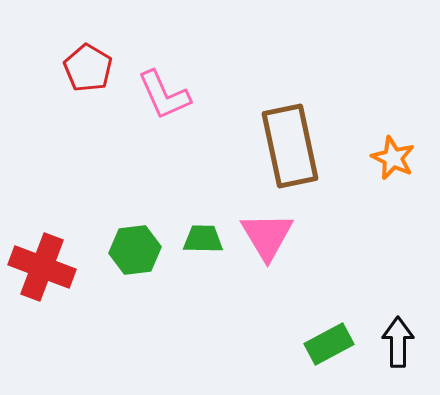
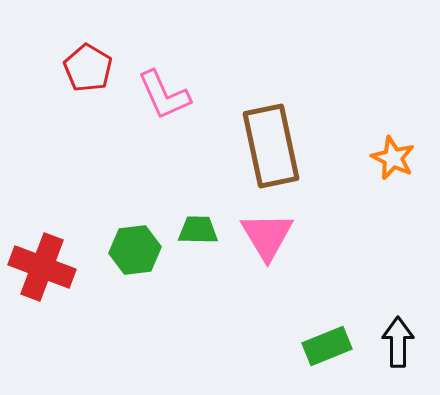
brown rectangle: moved 19 px left
green trapezoid: moved 5 px left, 9 px up
green rectangle: moved 2 px left, 2 px down; rotated 6 degrees clockwise
